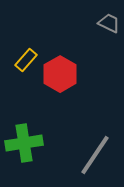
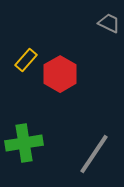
gray line: moved 1 px left, 1 px up
